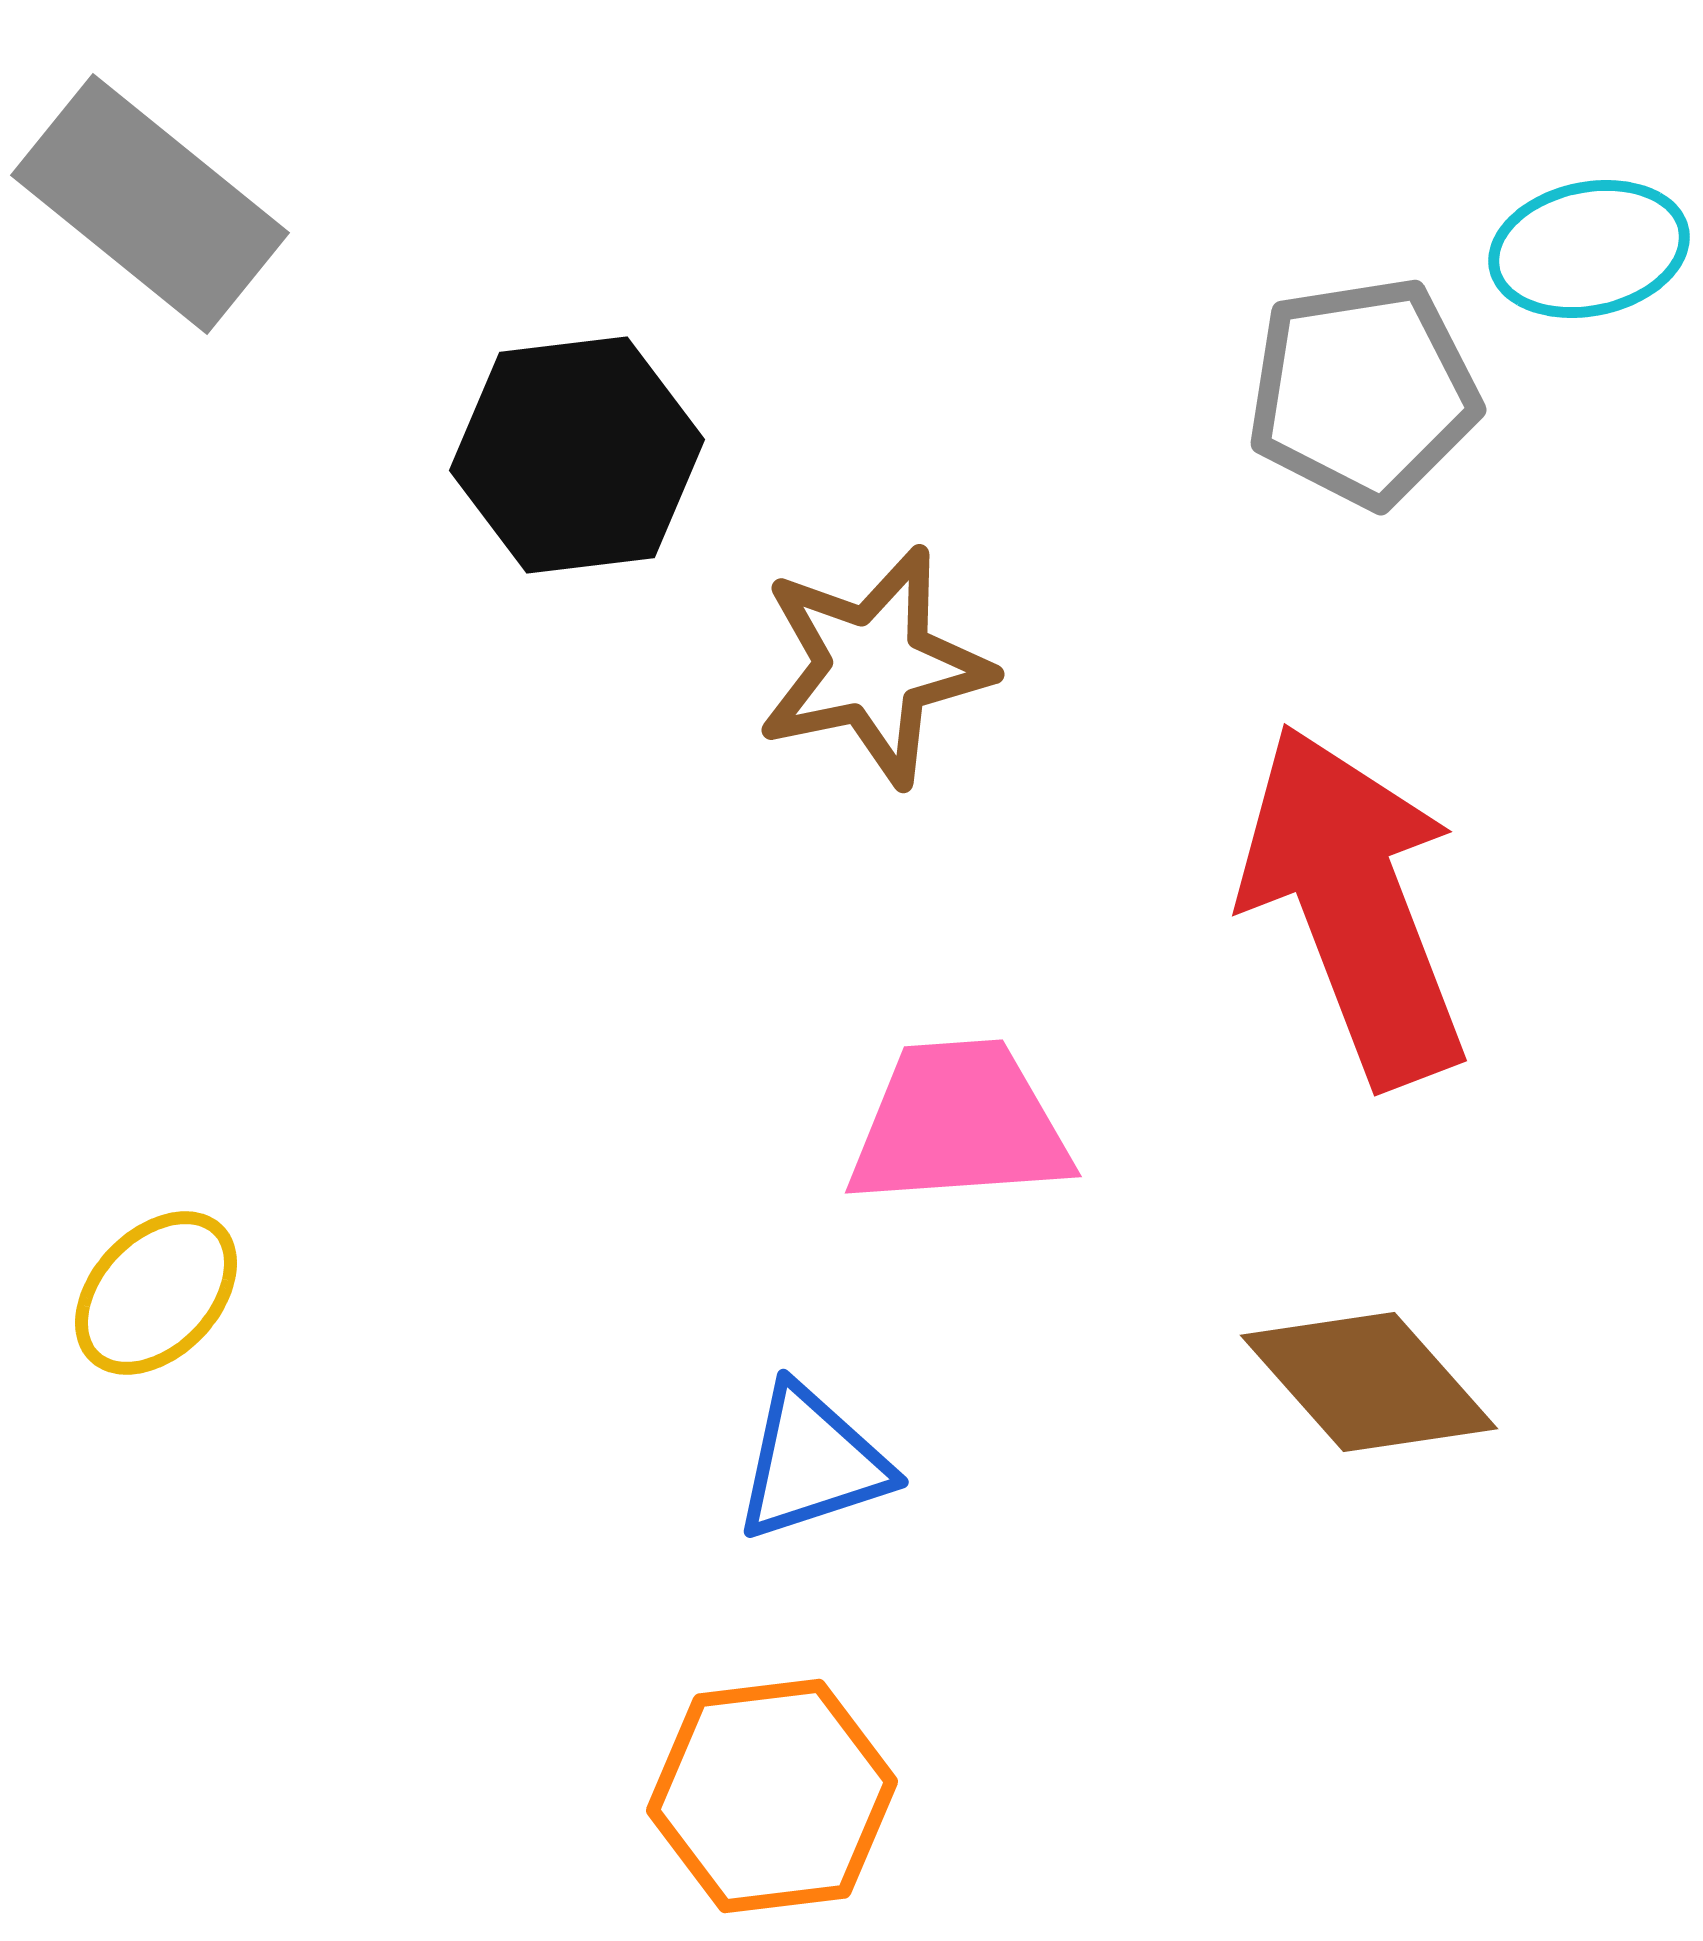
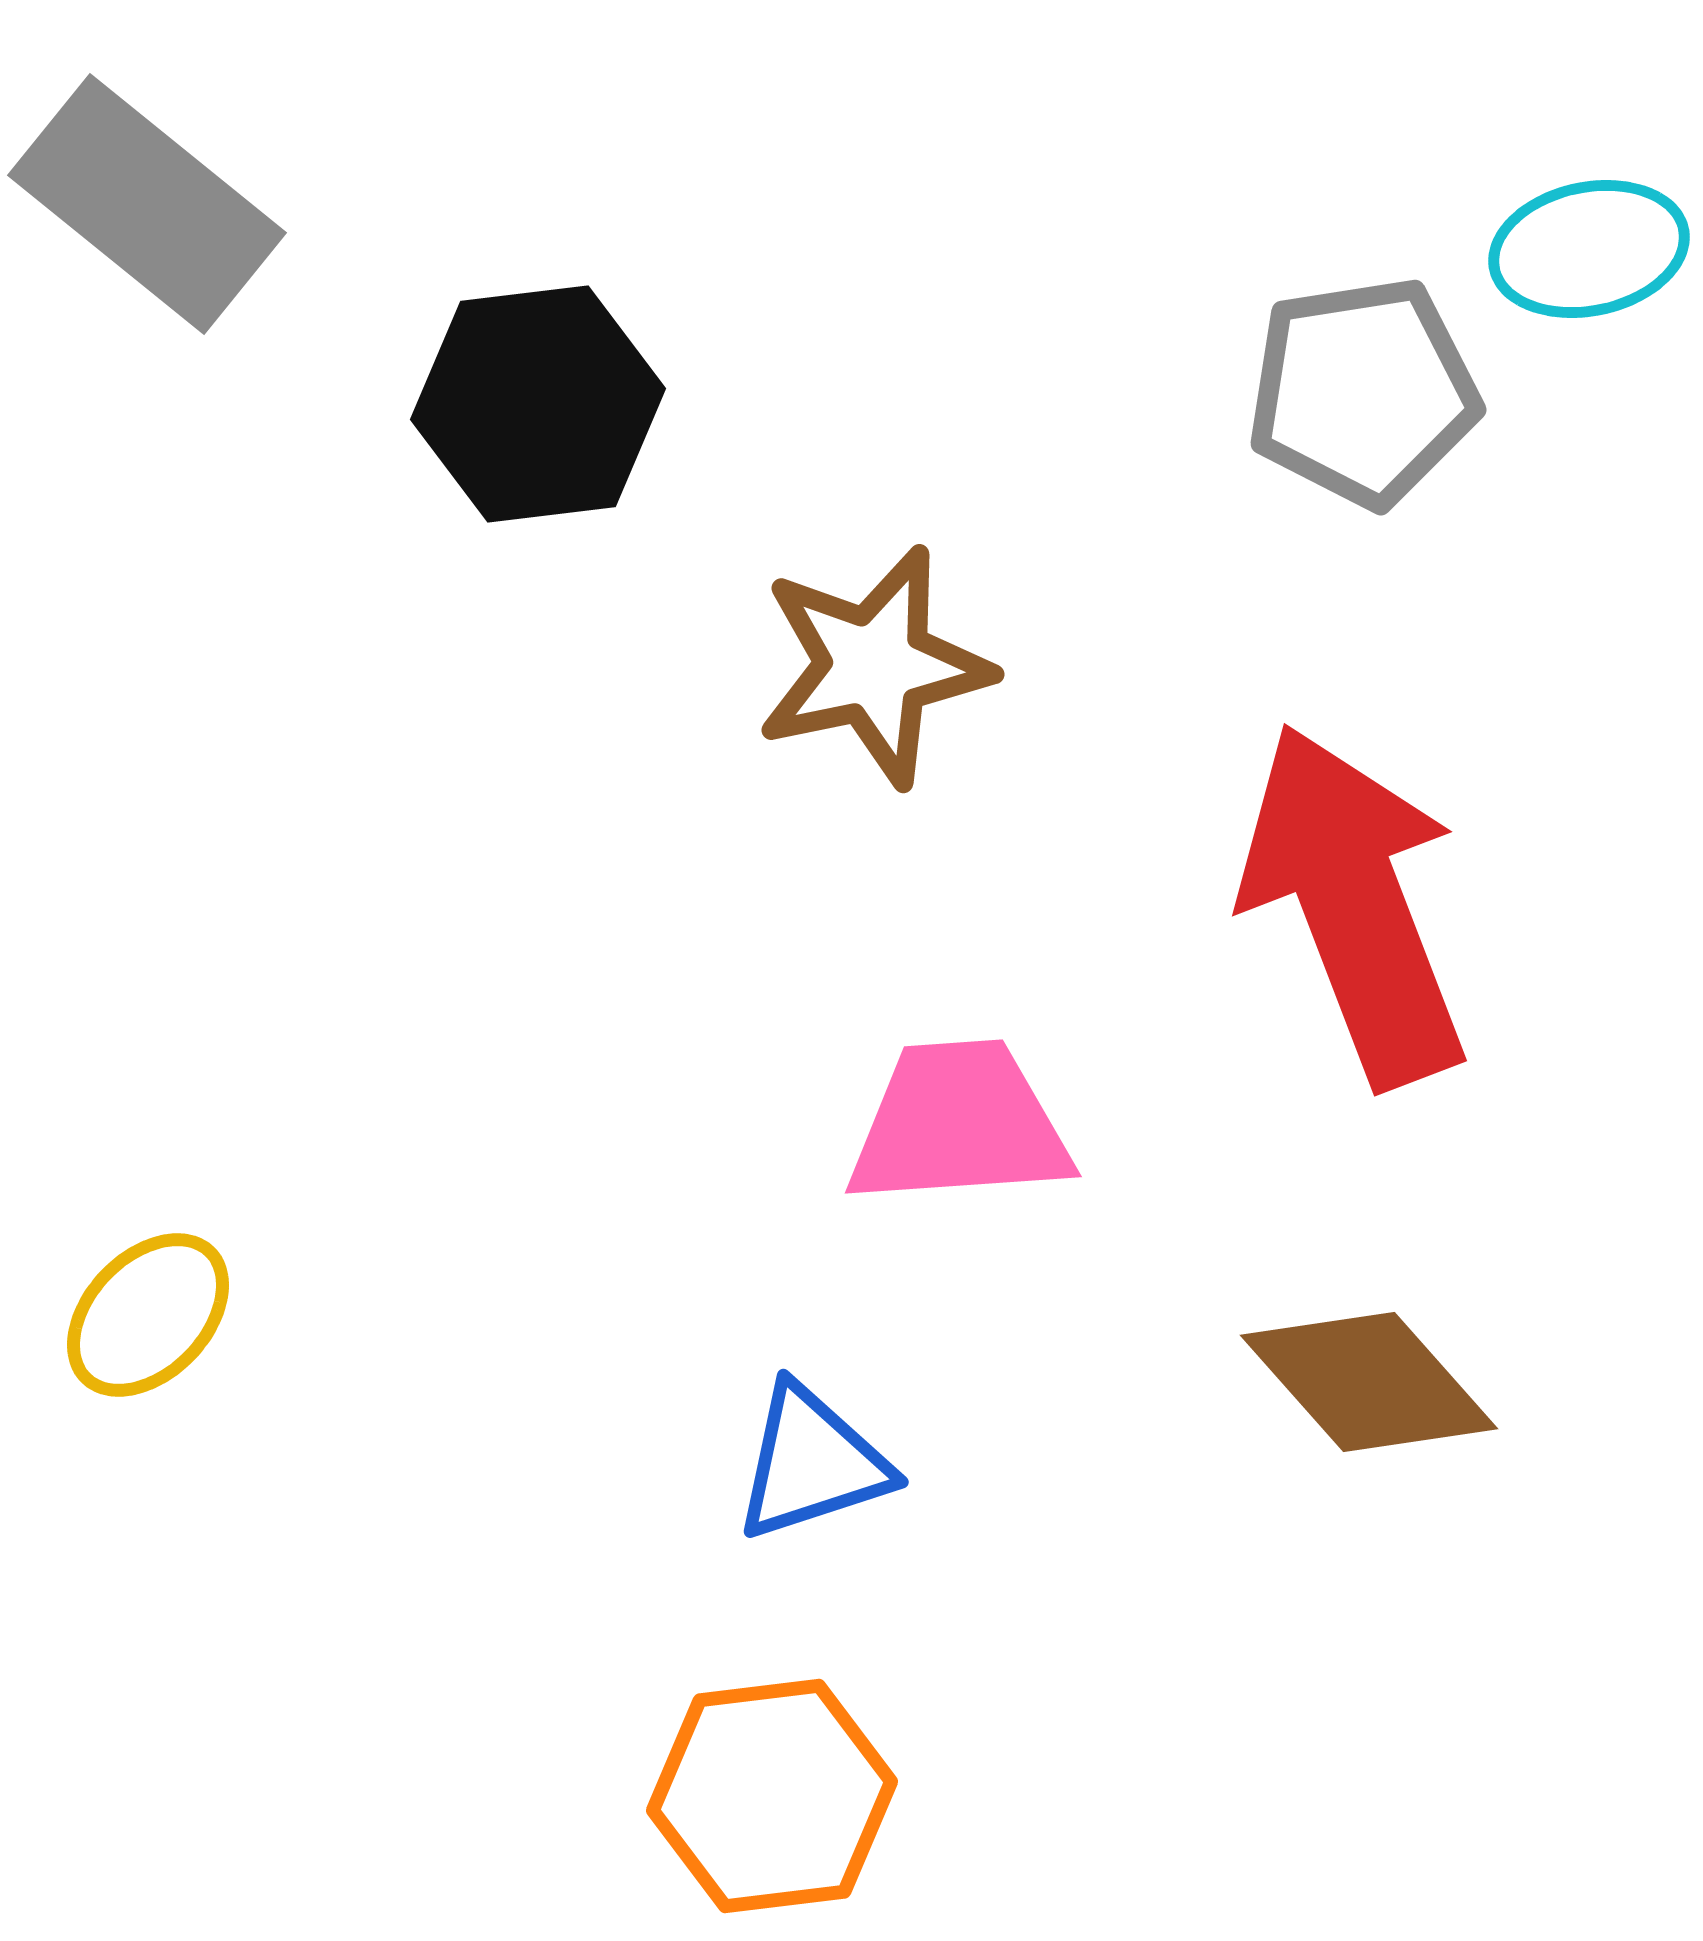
gray rectangle: moved 3 px left
black hexagon: moved 39 px left, 51 px up
yellow ellipse: moved 8 px left, 22 px down
